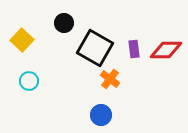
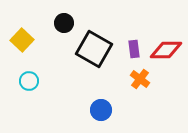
black square: moved 1 px left, 1 px down
orange cross: moved 30 px right
blue circle: moved 5 px up
